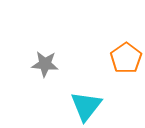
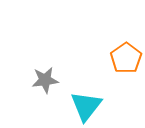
gray star: moved 16 px down; rotated 12 degrees counterclockwise
